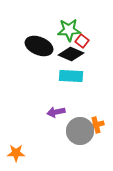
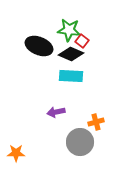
green star: rotated 10 degrees clockwise
orange cross: moved 3 px up
gray circle: moved 11 px down
